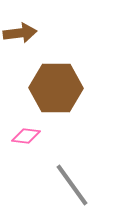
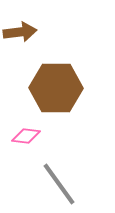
brown arrow: moved 1 px up
gray line: moved 13 px left, 1 px up
